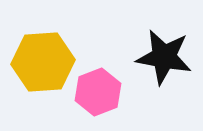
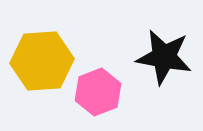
yellow hexagon: moved 1 px left, 1 px up
